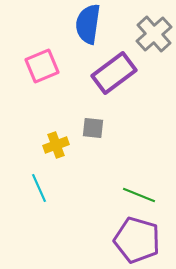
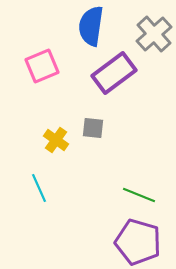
blue semicircle: moved 3 px right, 2 px down
yellow cross: moved 5 px up; rotated 35 degrees counterclockwise
purple pentagon: moved 1 px right, 2 px down
